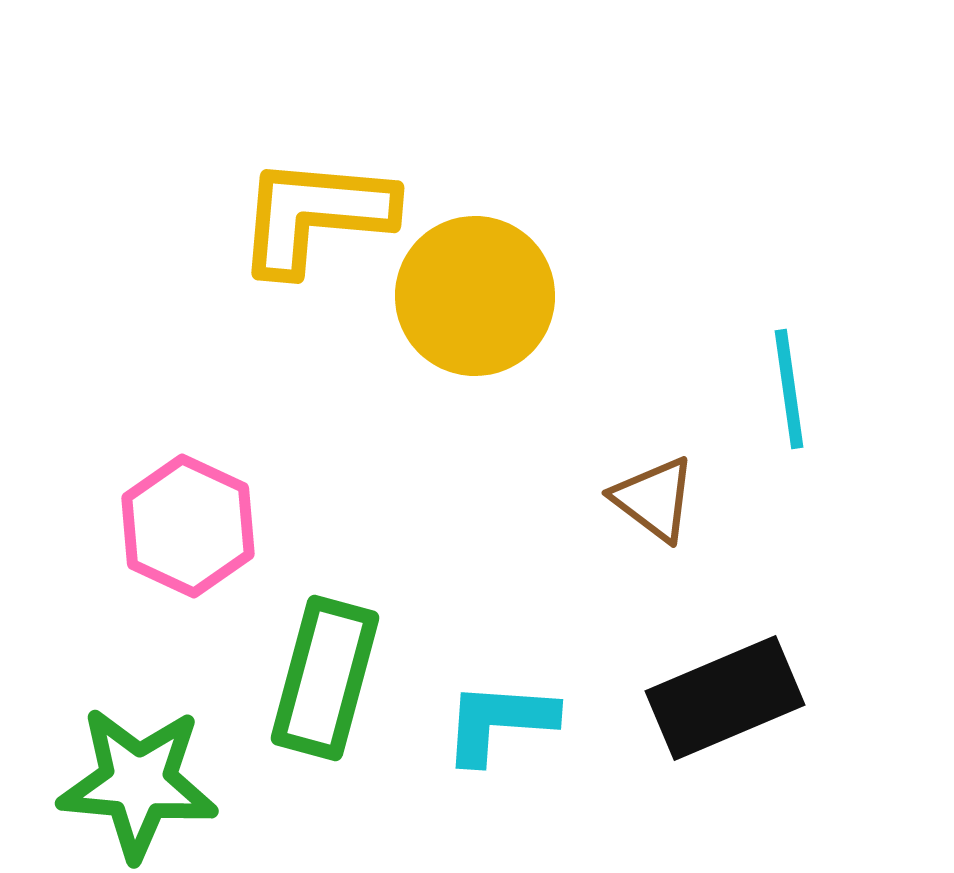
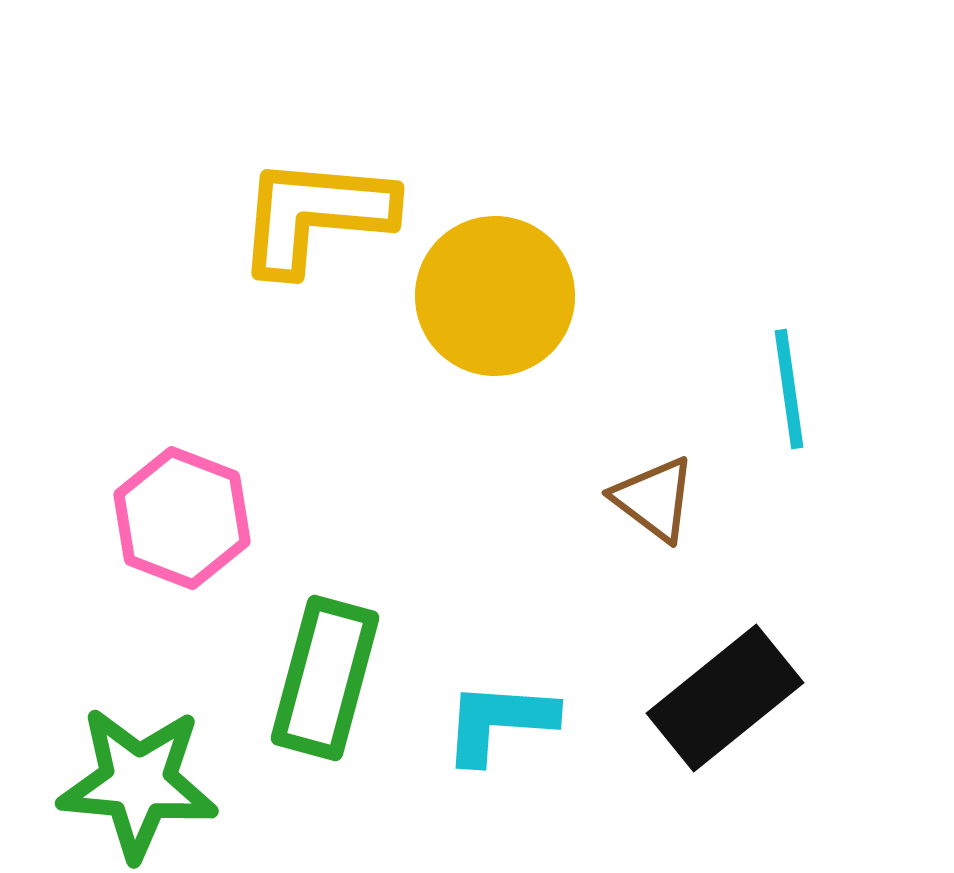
yellow circle: moved 20 px right
pink hexagon: moved 6 px left, 8 px up; rotated 4 degrees counterclockwise
black rectangle: rotated 16 degrees counterclockwise
